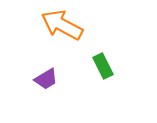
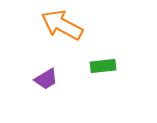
green rectangle: rotated 70 degrees counterclockwise
